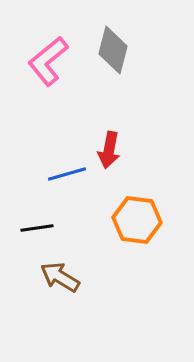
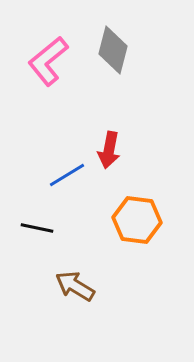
blue line: moved 1 px down; rotated 15 degrees counterclockwise
black line: rotated 20 degrees clockwise
brown arrow: moved 15 px right, 9 px down
